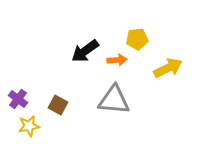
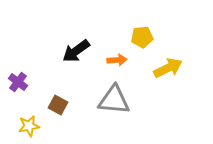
yellow pentagon: moved 5 px right, 2 px up
black arrow: moved 9 px left
purple cross: moved 17 px up
